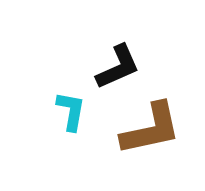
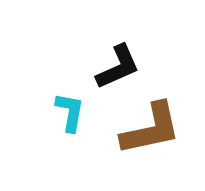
cyan L-shape: moved 1 px left, 1 px down
